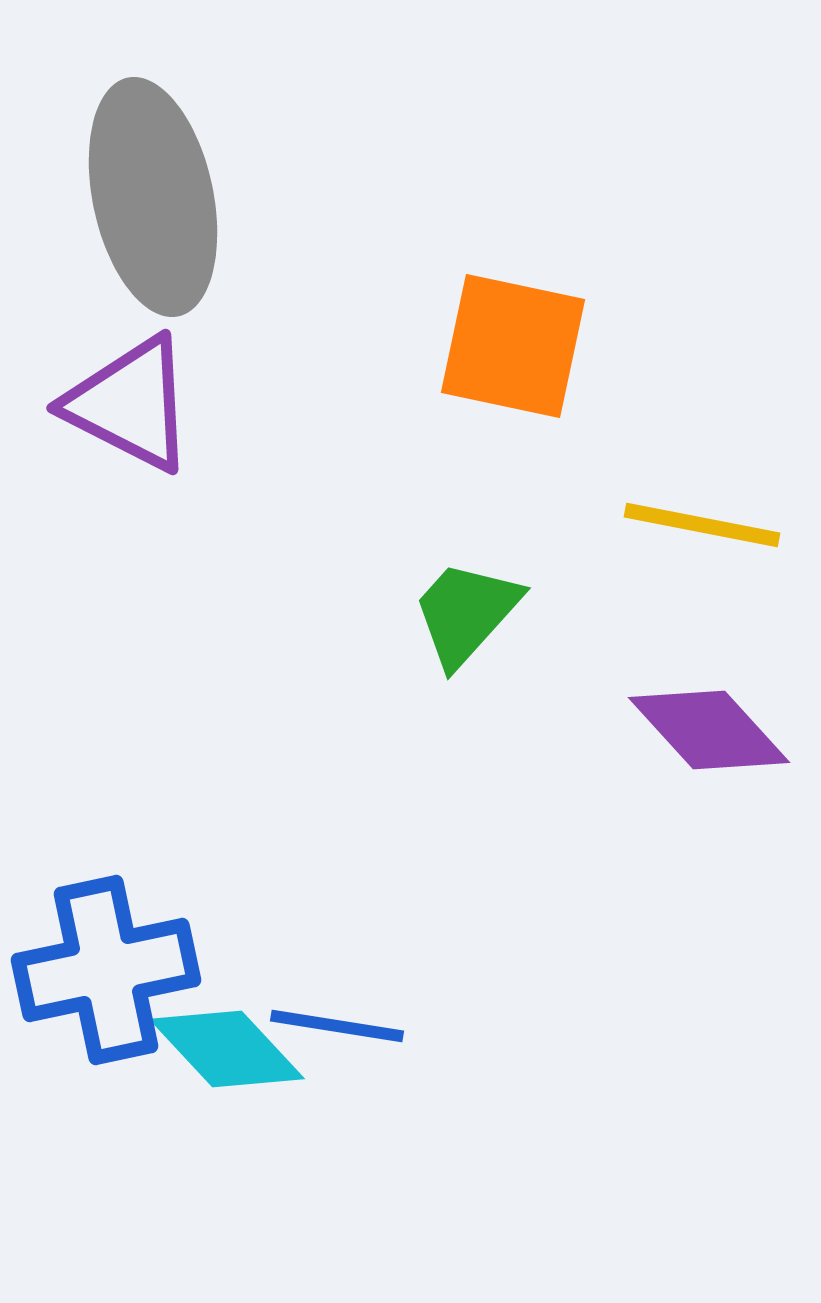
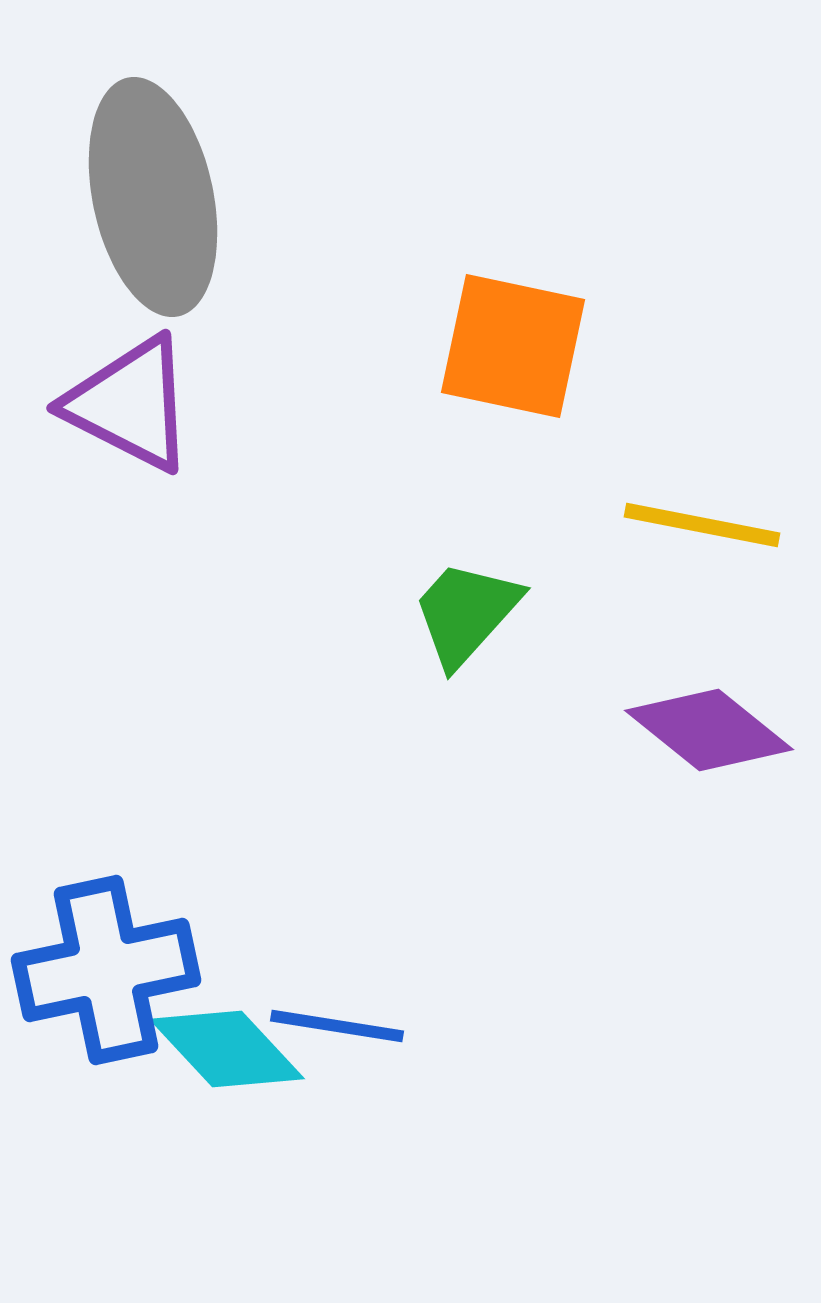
purple diamond: rotated 9 degrees counterclockwise
